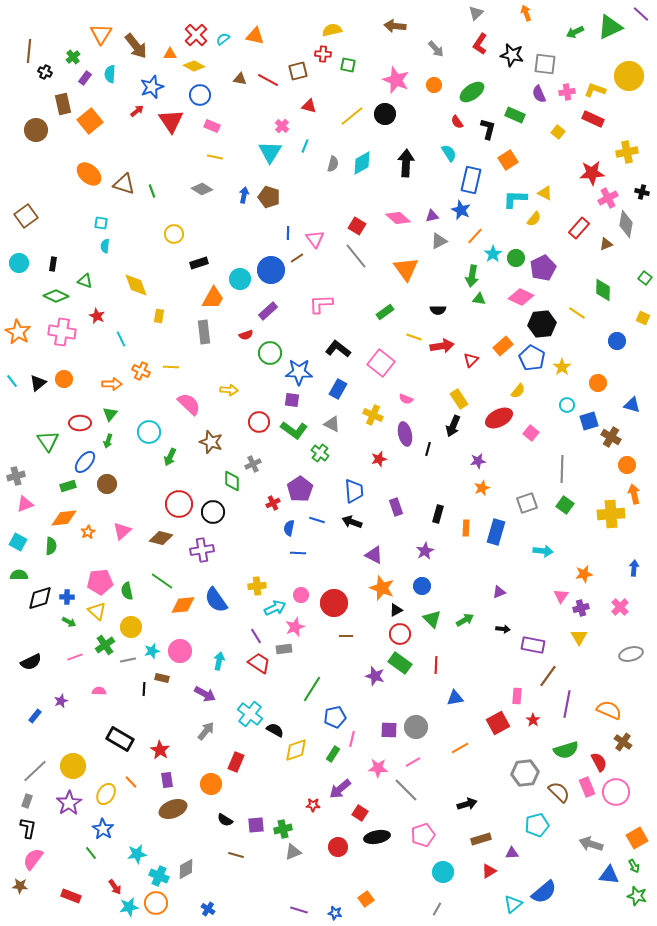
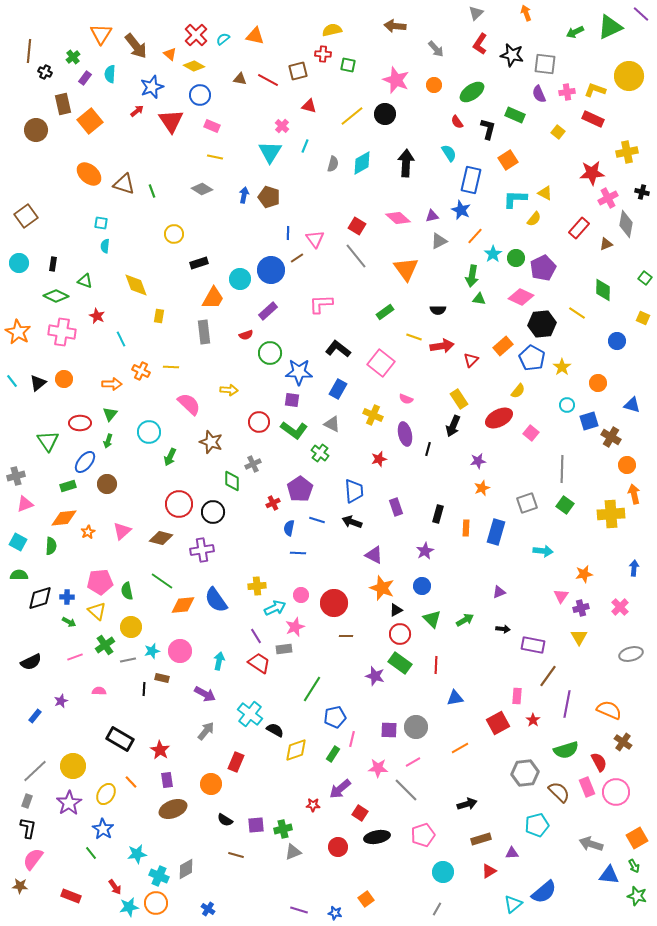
orange triangle at (170, 54): rotated 40 degrees clockwise
